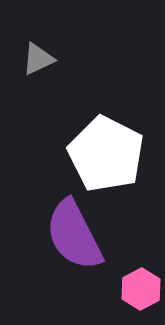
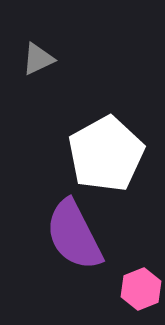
white pentagon: rotated 16 degrees clockwise
pink hexagon: rotated 6 degrees clockwise
